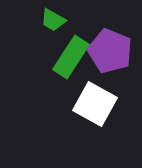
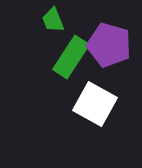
green trapezoid: rotated 40 degrees clockwise
purple pentagon: moved 1 px left, 6 px up; rotated 6 degrees counterclockwise
